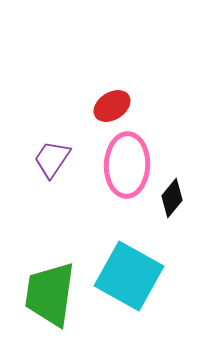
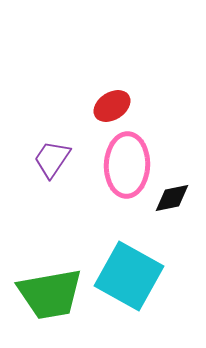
black diamond: rotated 39 degrees clockwise
green trapezoid: rotated 108 degrees counterclockwise
